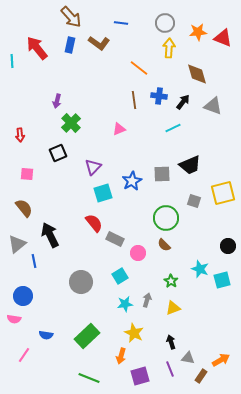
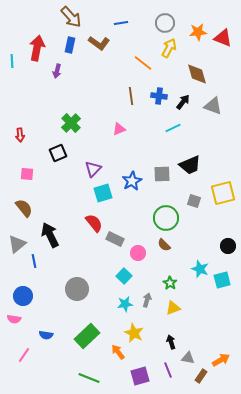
blue line at (121, 23): rotated 16 degrees counterclockwise
red arrow at (37, 48): rotated 50 degrees clockwise
yellow arrow at (169, 48): rotated 24 degrees clockwise
orange line at (139, 68): moved 4 px right, 5 px up
brown line at (134, 100): moved 3 px left, 4 px up
purple arrow at (57, 101): moved 30 px up
purple triangle at (93, 167): moved 2 px down
cyan square at (120, 276): moved 4 px right; rotated 14 degrees counterclockwise
green star at (171, 281): moved 1 px left, 2 px down
gray circle at (81, 282): moved 4 px left, 7 px down
orange arrow at (121, 356): moved 3 px left, 4 px up; rotated 126 degrees clockwise
purple line at (170, 369): moved 2 px left, 1 px down
